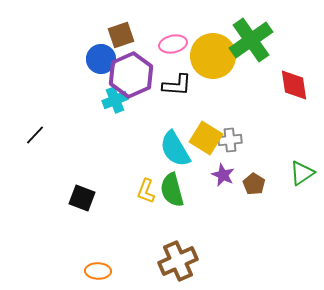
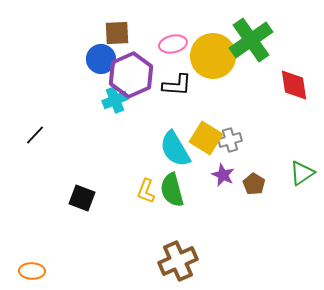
brown square: moved 4 px left, 2 px up; rotated 16 degrees clockwise
gray cross: rotated 10 degrees counterclockwise
orange ellipse: moved 66 px left
